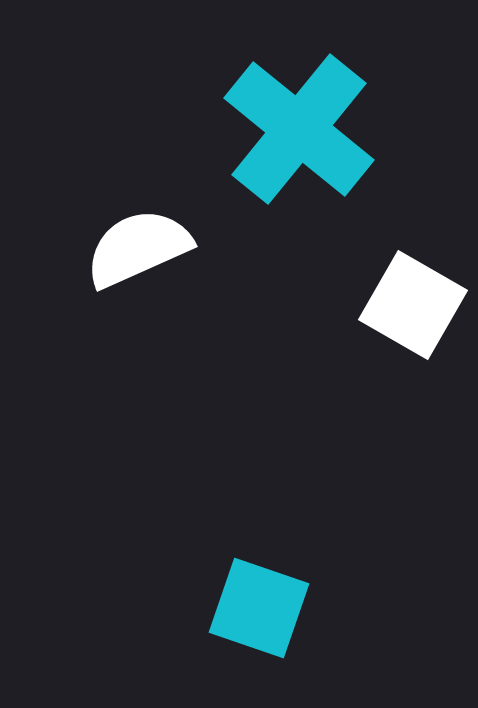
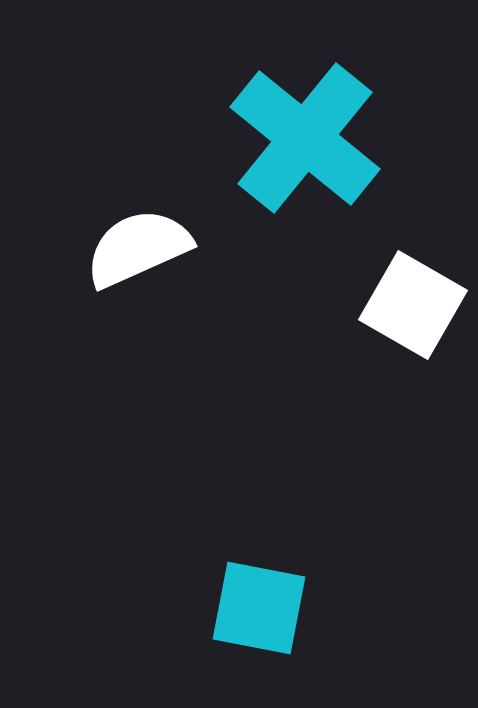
cyan cross: moved 6 px right, 9 px down
cyan square: rotated 8 degrees counterclockwise
